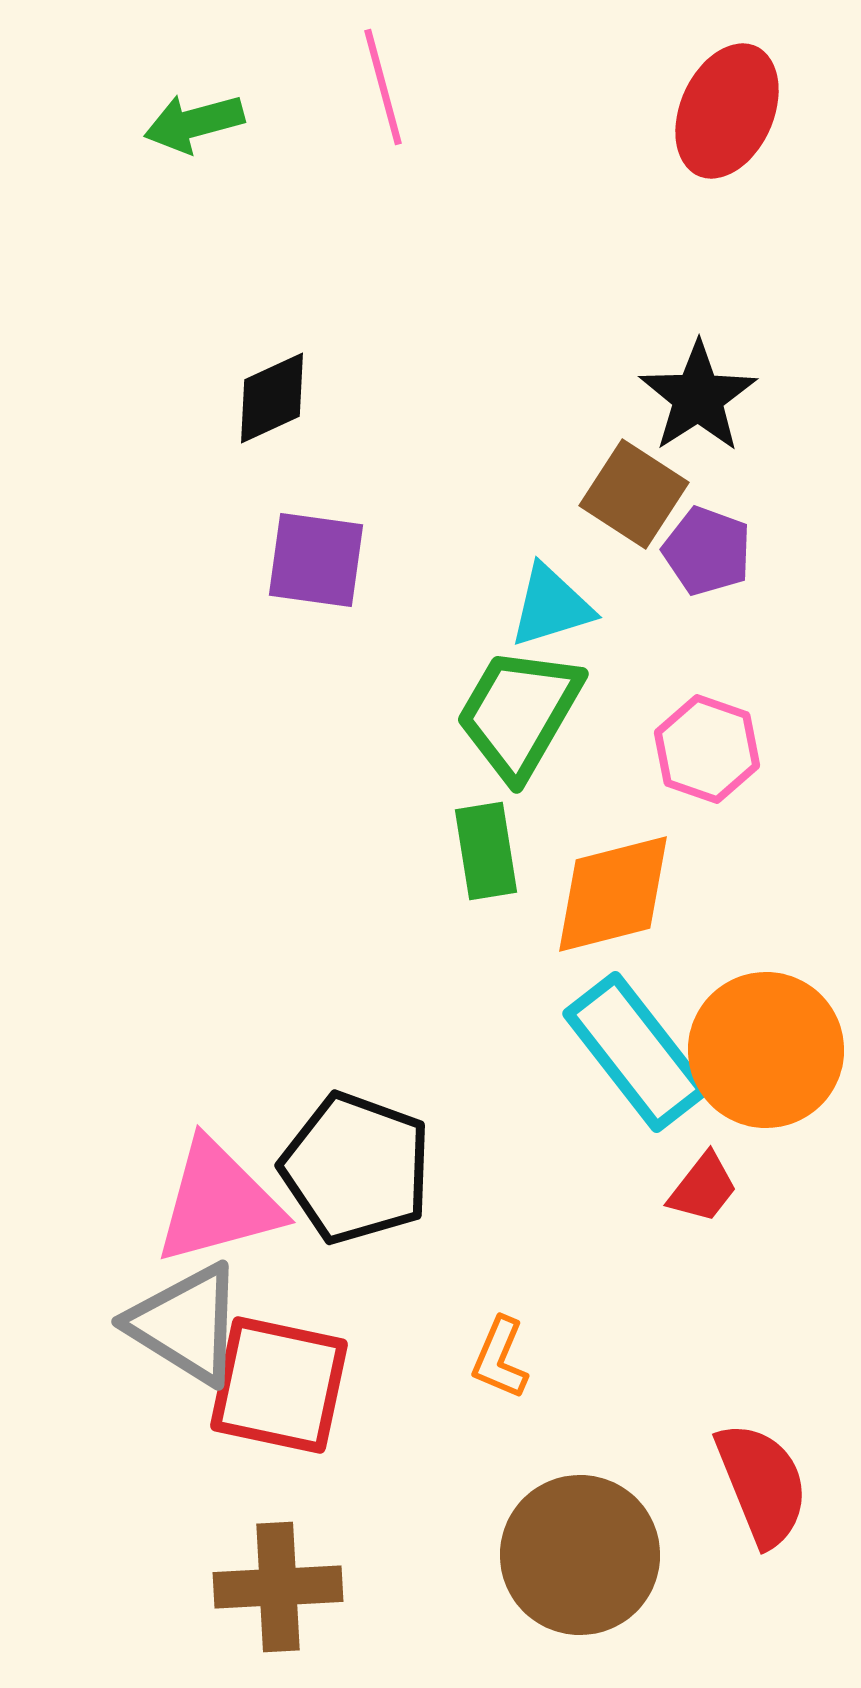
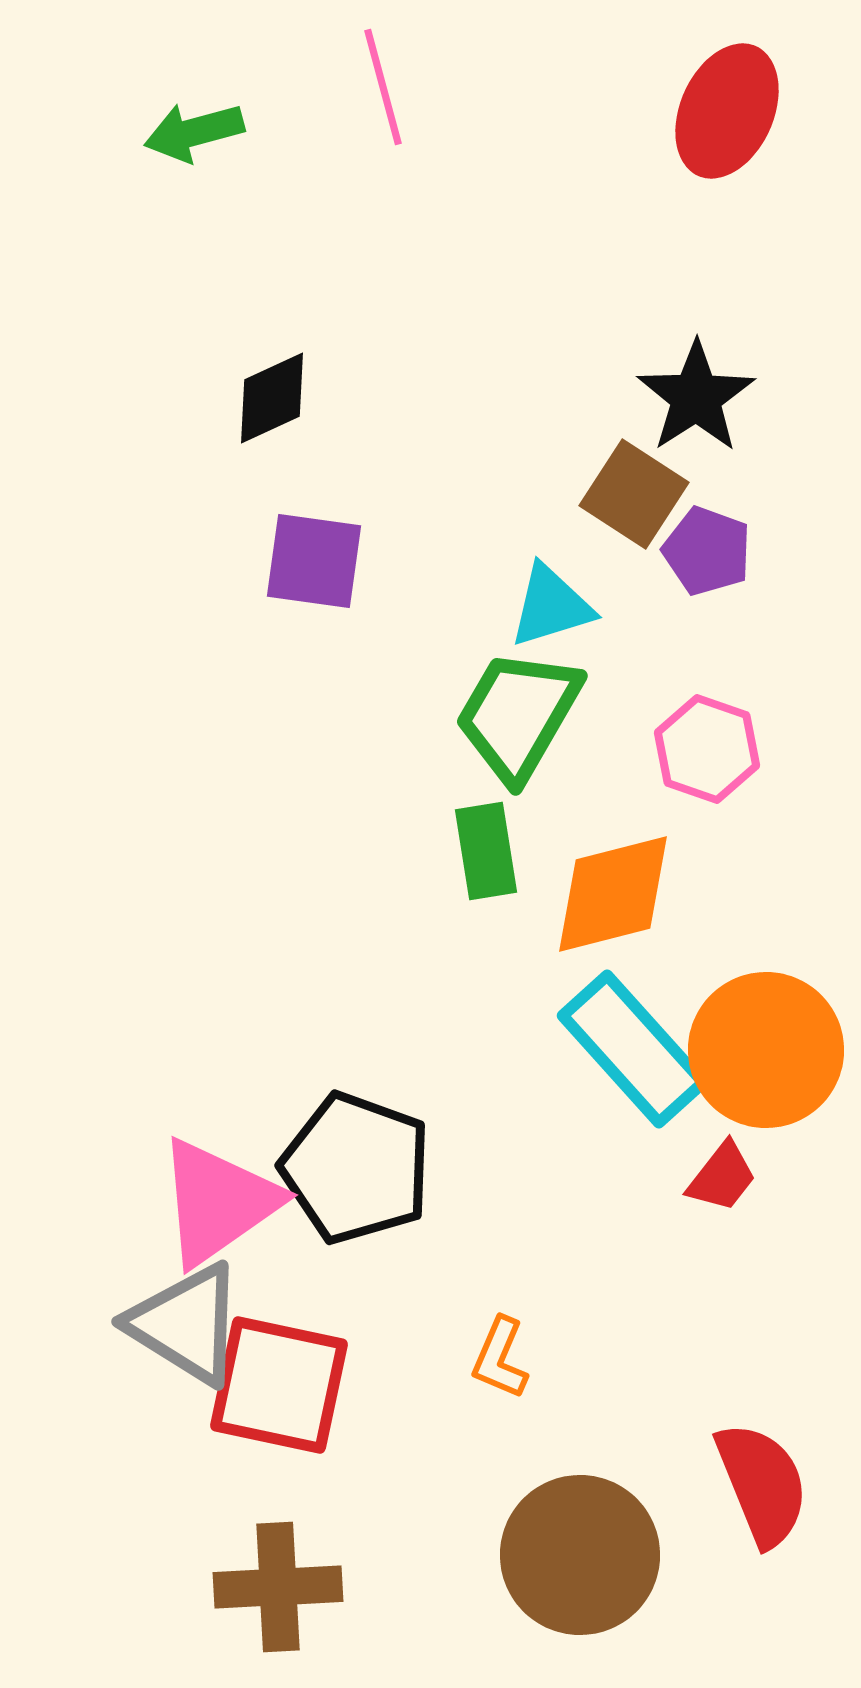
green arrow: moved 9 px down
black star: moved 2 px left
purple square: moved 2 px left, 1 px down
green trapezoid: moved 1 px left, 2 px down
cyan rectangle: moved 3 px left, 3 px up; rotated 4 degrees counterclockwise
red trapezoid: moved 19 px right, 11 px up
pink triangle: rotated 20 degrees counterclockwise
